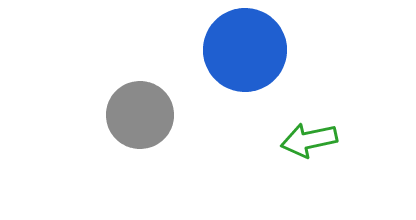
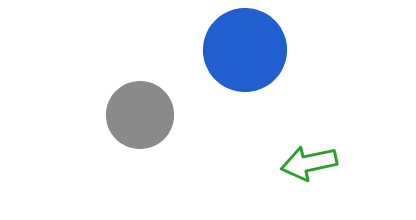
green arrow: moved 23 px down
